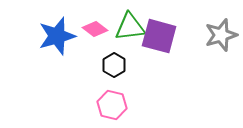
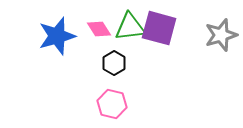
pink diamond: moved 4 px right; rotated 20 degrees clockwise
purple square: moved 8 px up
black hexagon: moved 2 px up
pink hexagon: moved 1 px up
